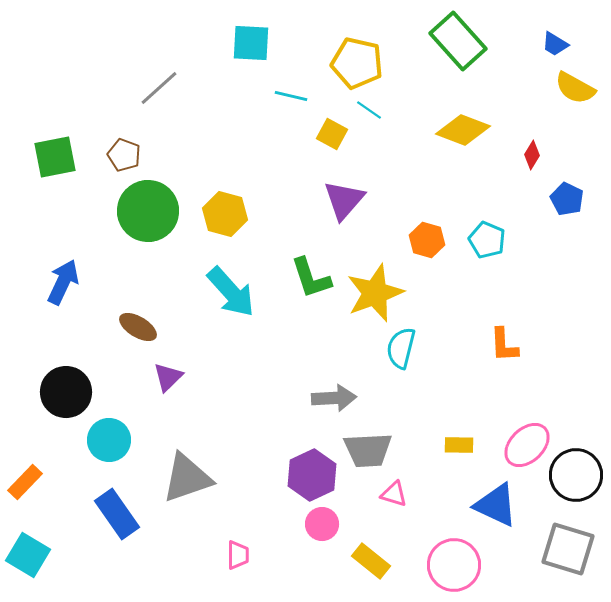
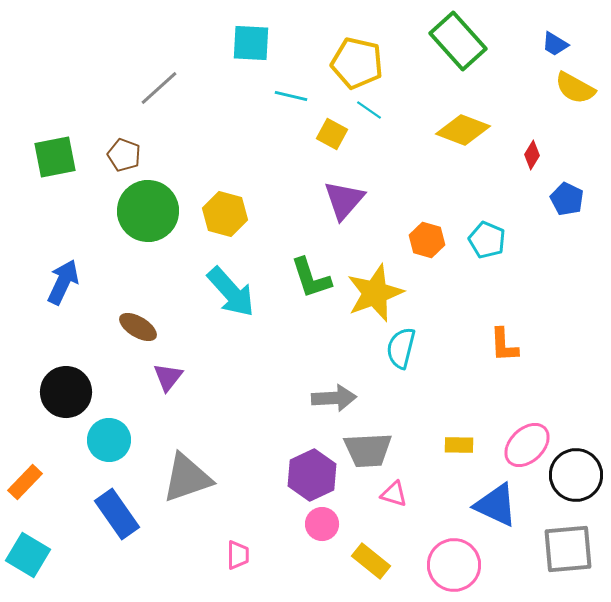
purple triangle at (168, 377): rotated 8 degrees counterclockwise
gray square at (568, 549): rotated 22 degrees counterclockwise
